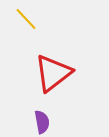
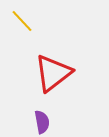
yellow line: moved 4 px left, 2 px down
